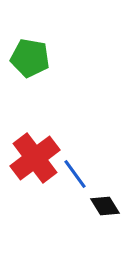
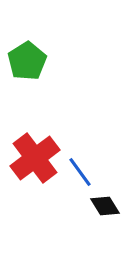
green pentagon: moved 3 px left, 3 px down; rotated 30 degrees clockwise
blue line: moved 5 px right, 2 px up
